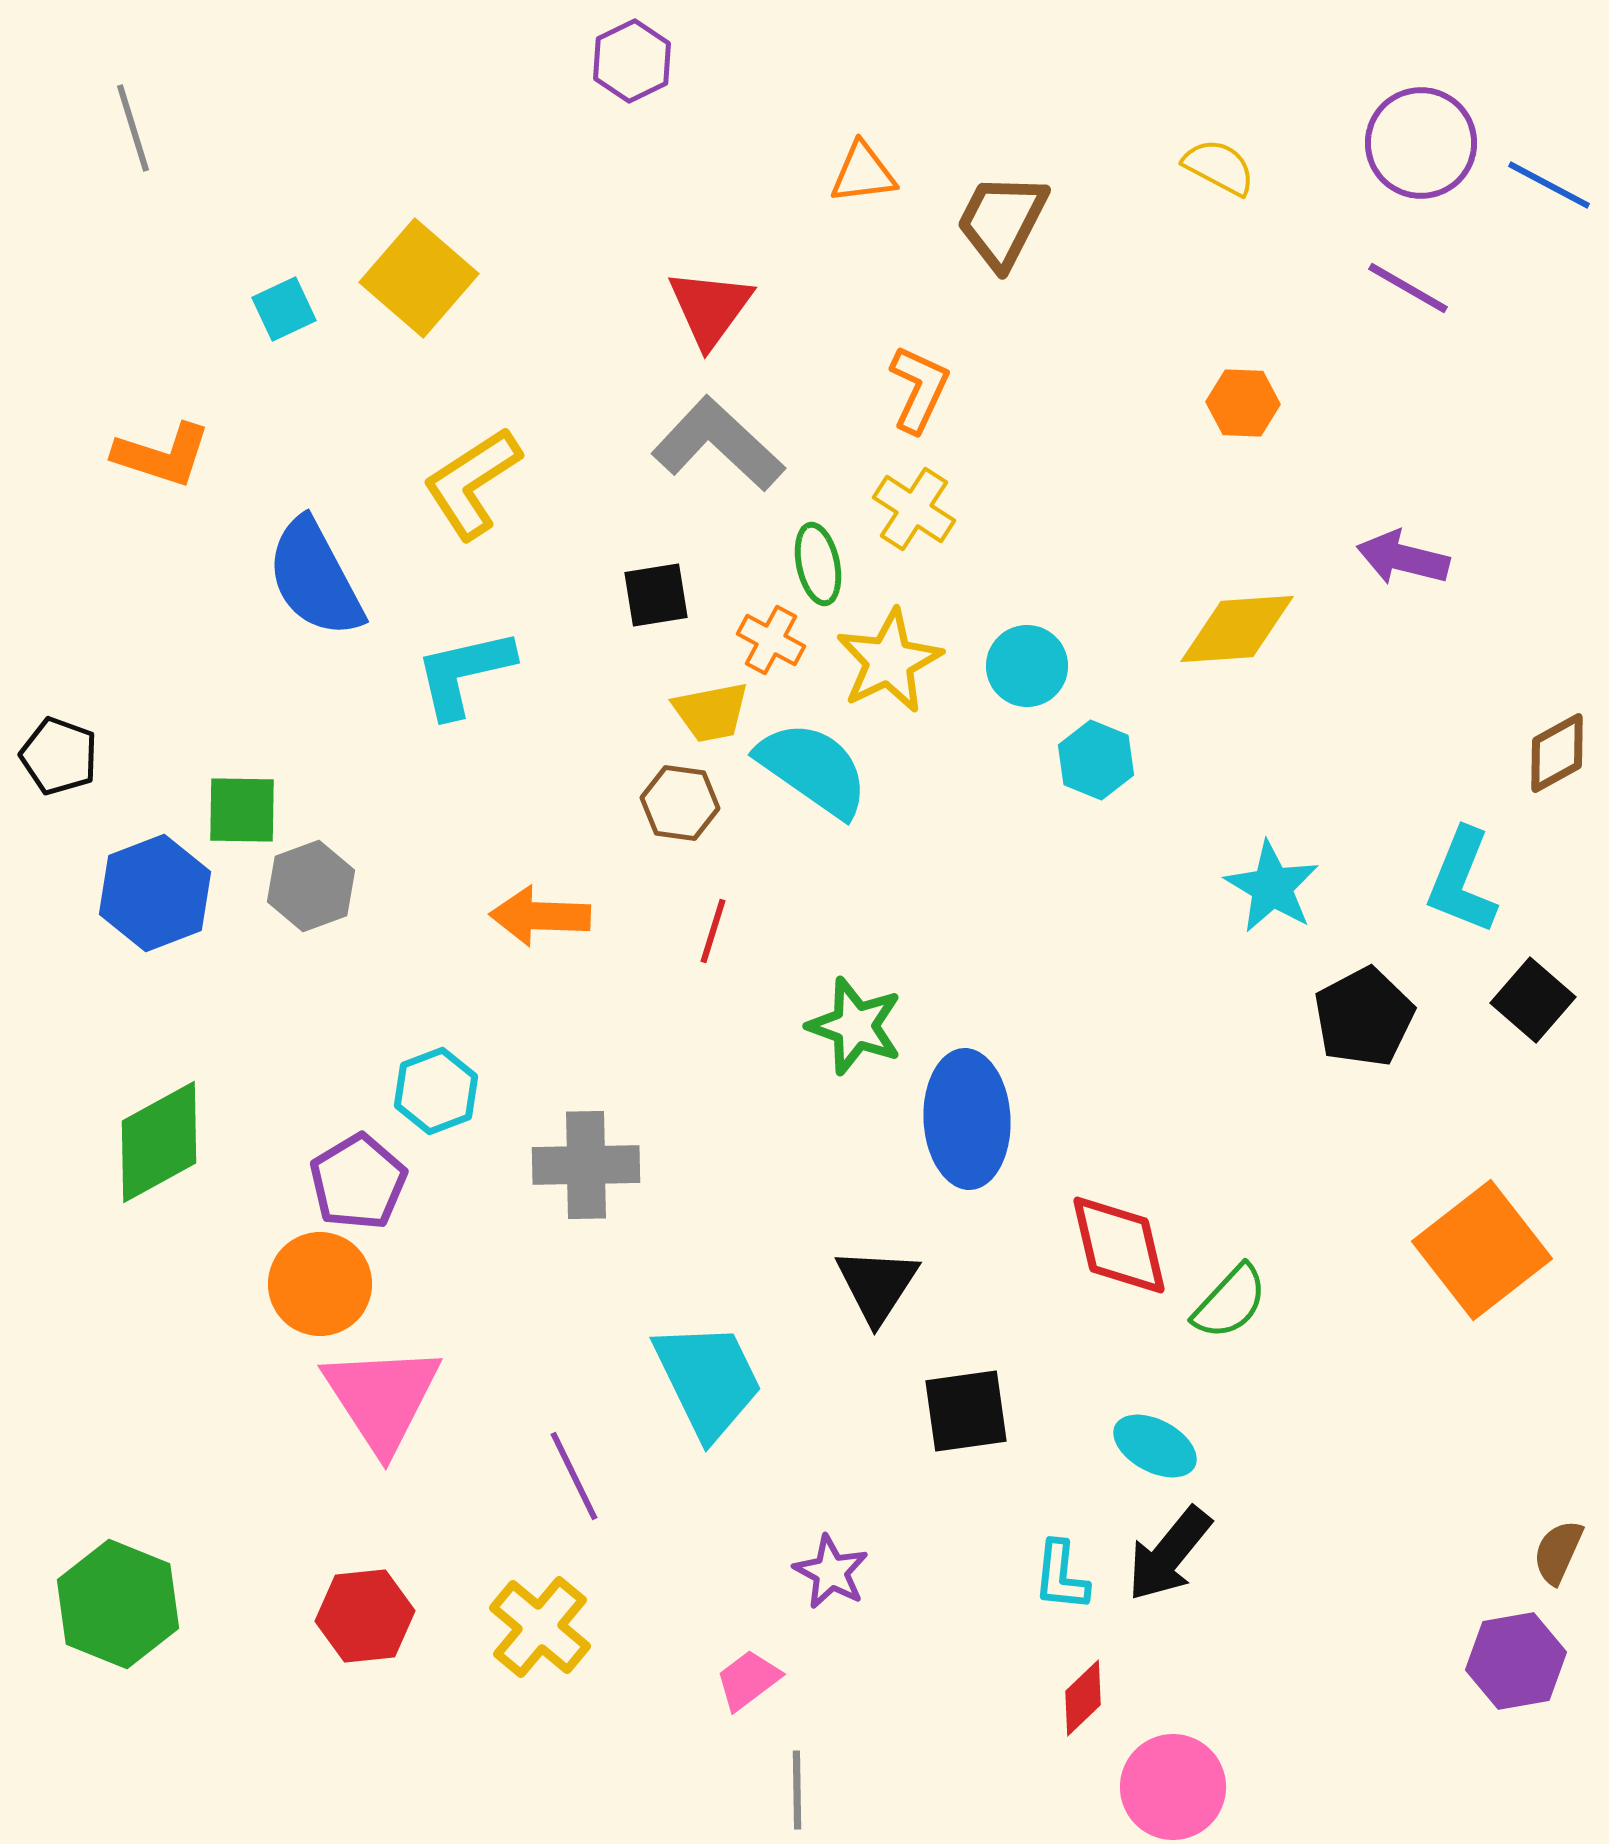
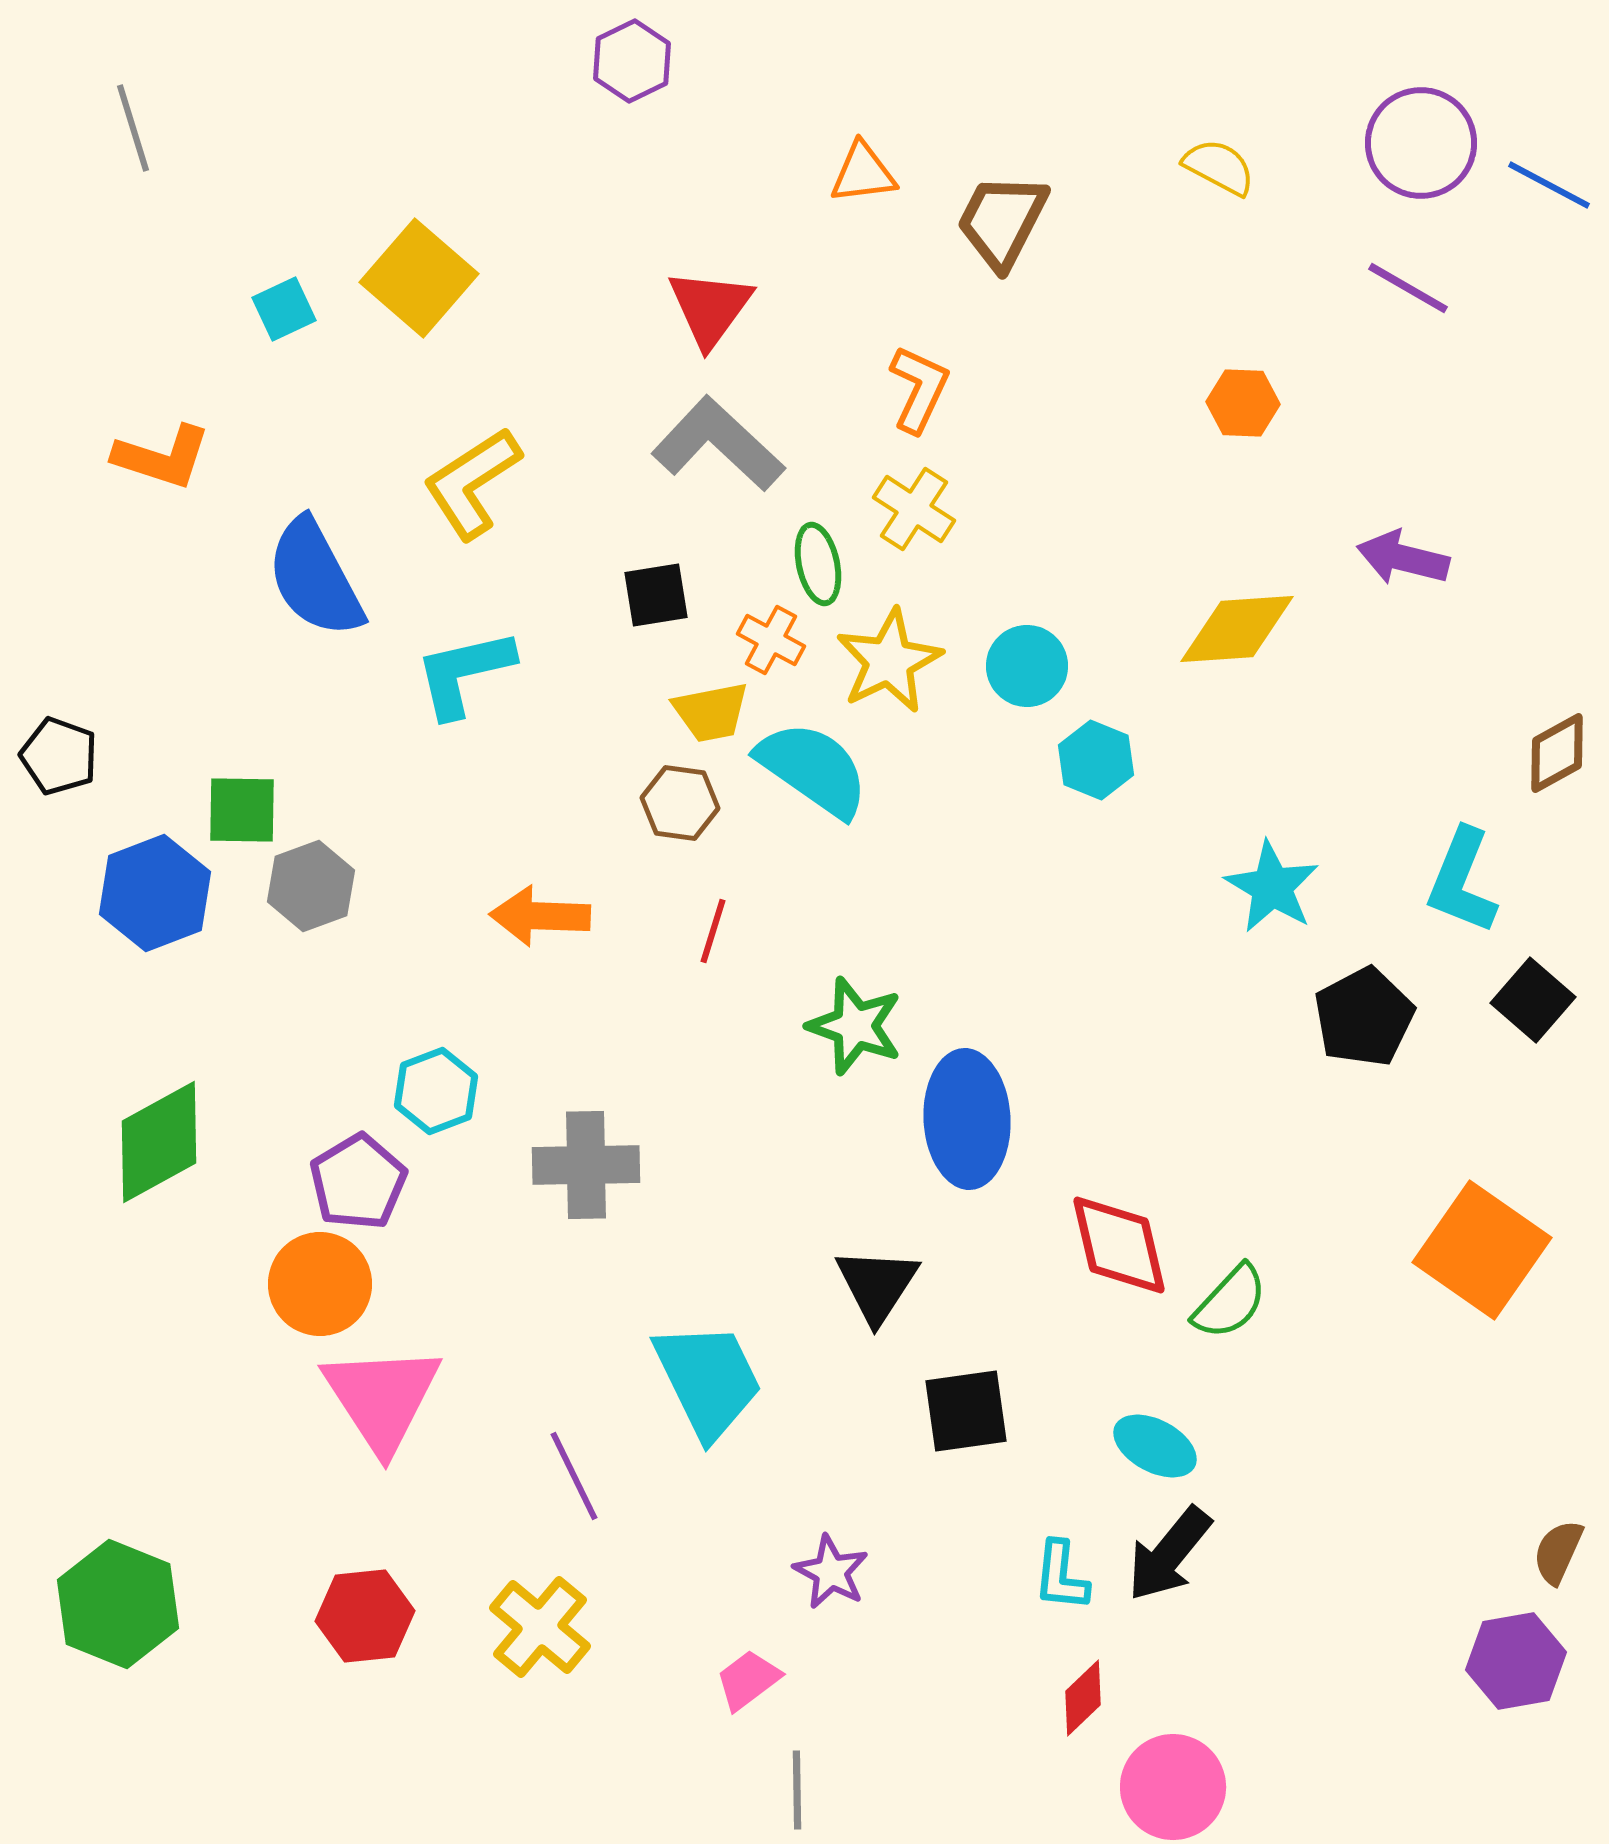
orange L-shape at (162, 455): moved 2 px down
orange square at (1482, 1250): rotated 17 degrees counterclockwise
